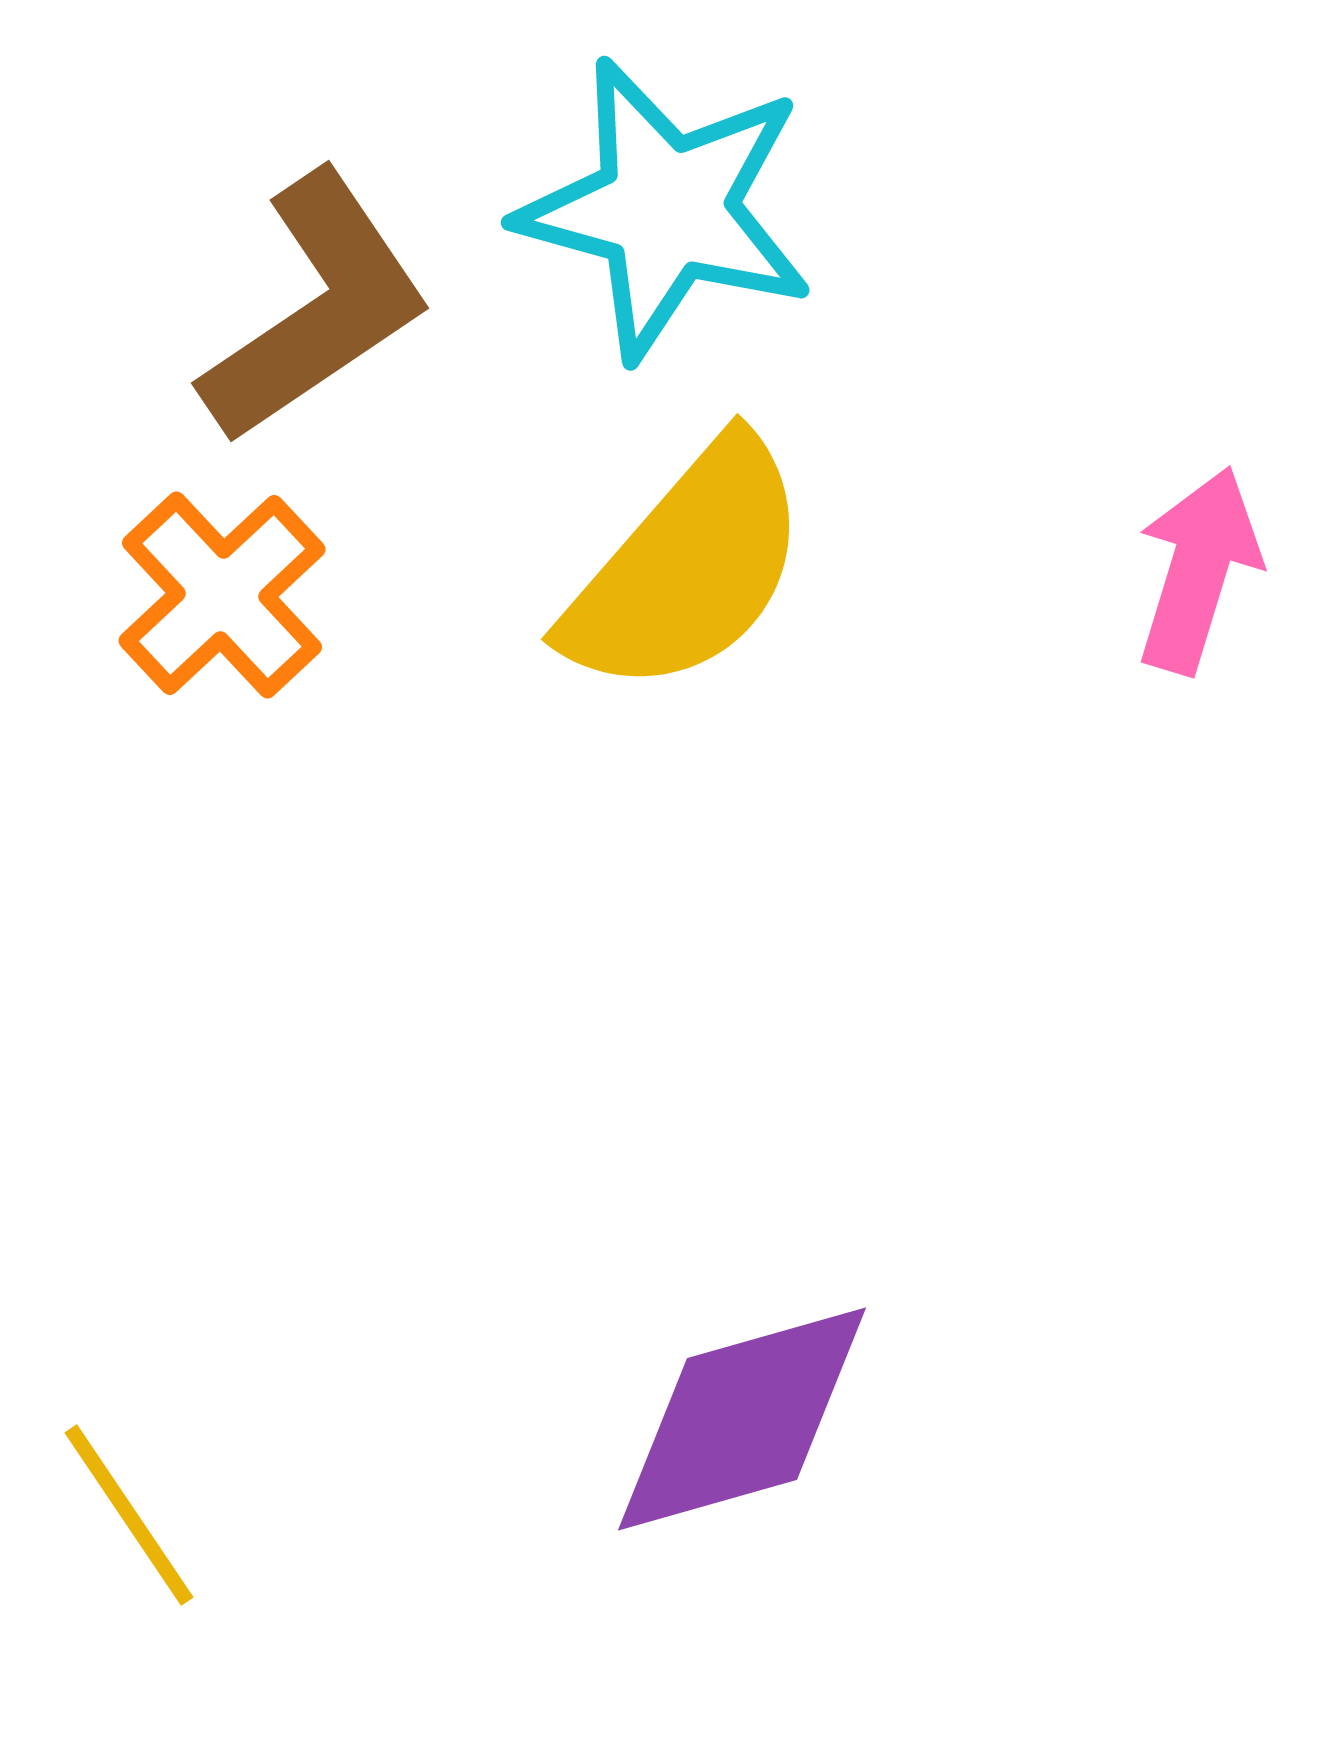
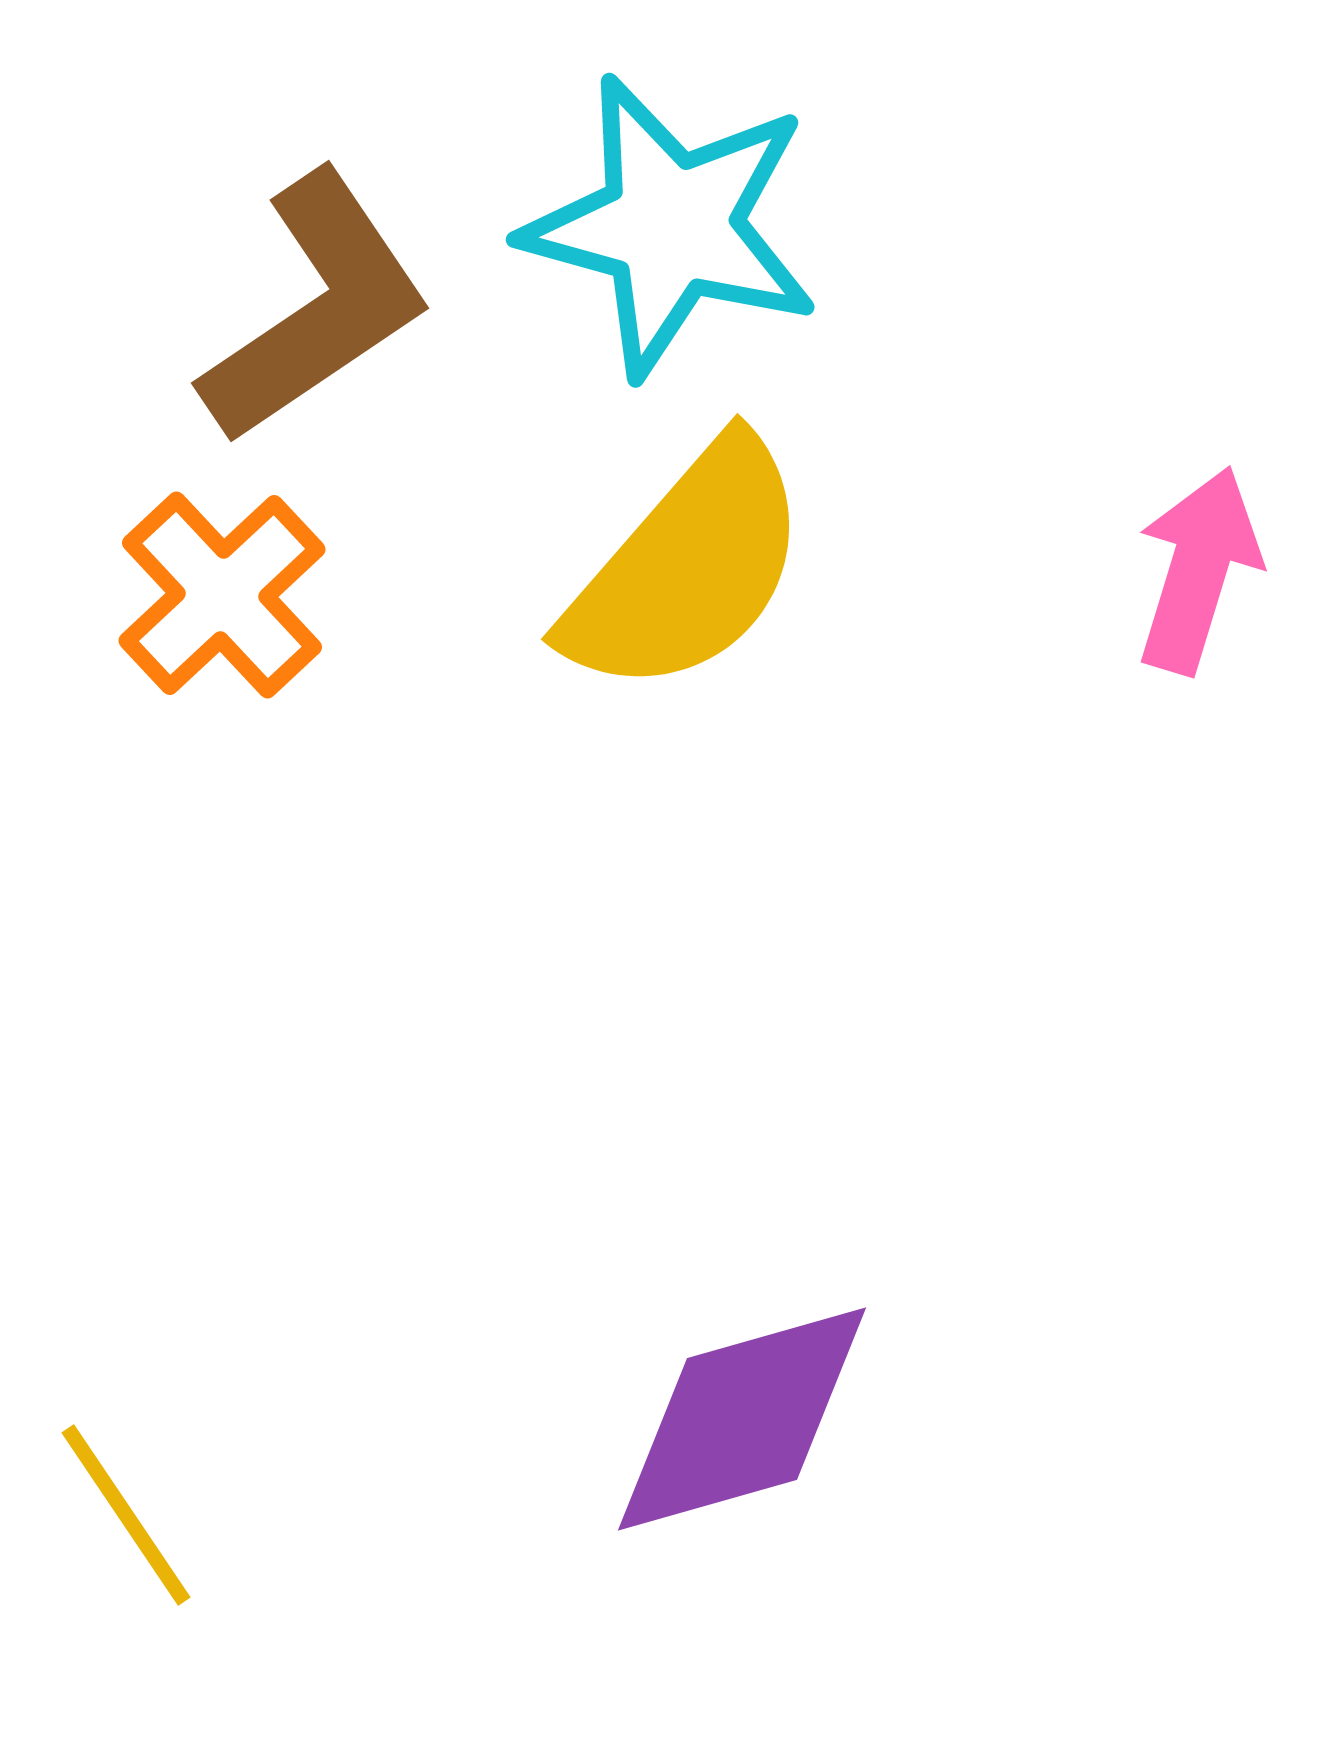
cyan star: moved 5 px right, 17 px down
yellow line: moved 3 px left
